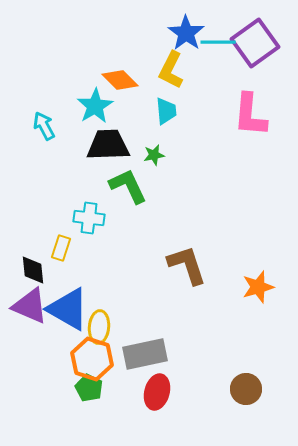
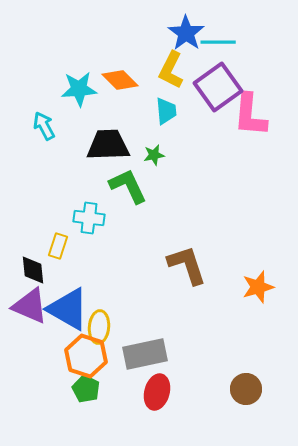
purple square: moved 37 px left, 44 px down
cyan star: moved 16 px left, 17 px up; rotated 27 degrees clockwise
yellow rectangle: moved 3 px left, 2 px up
orange hexagon: moved 6 px left, 3 px up
green pentagon: moved 3 px left, 1 px down
